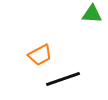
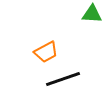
orange trapezoid: moved 6 px right, 3 px up
